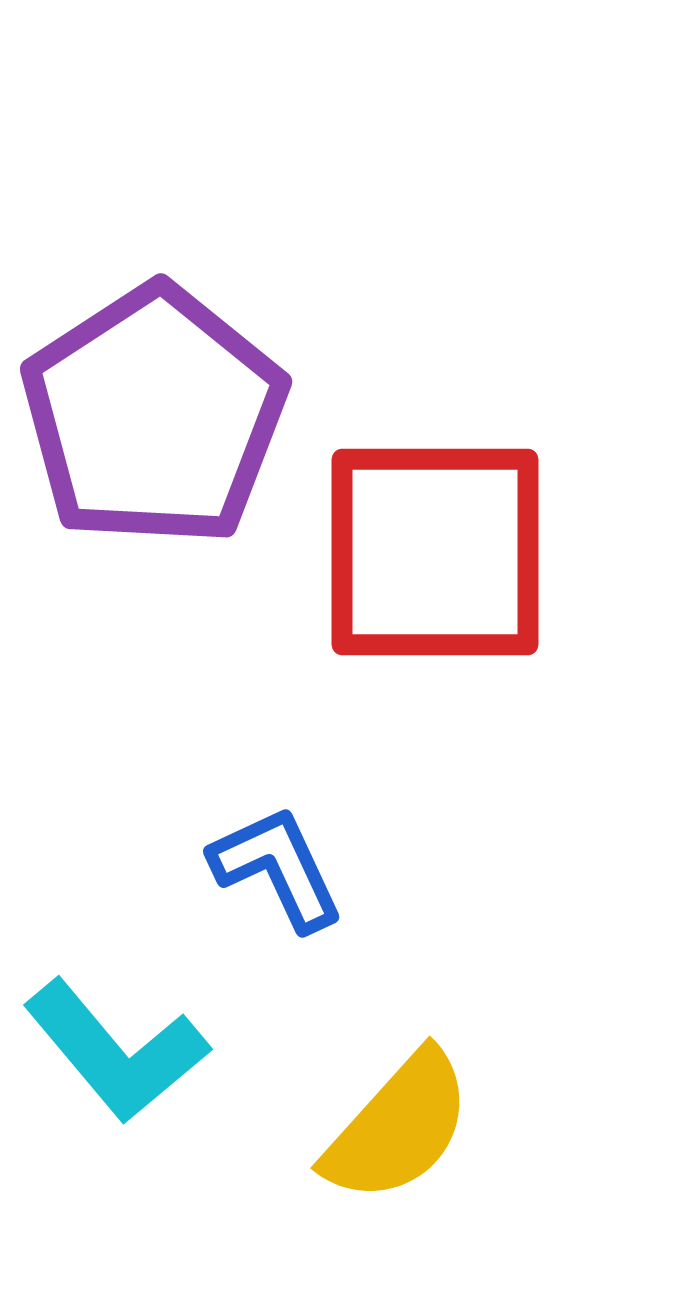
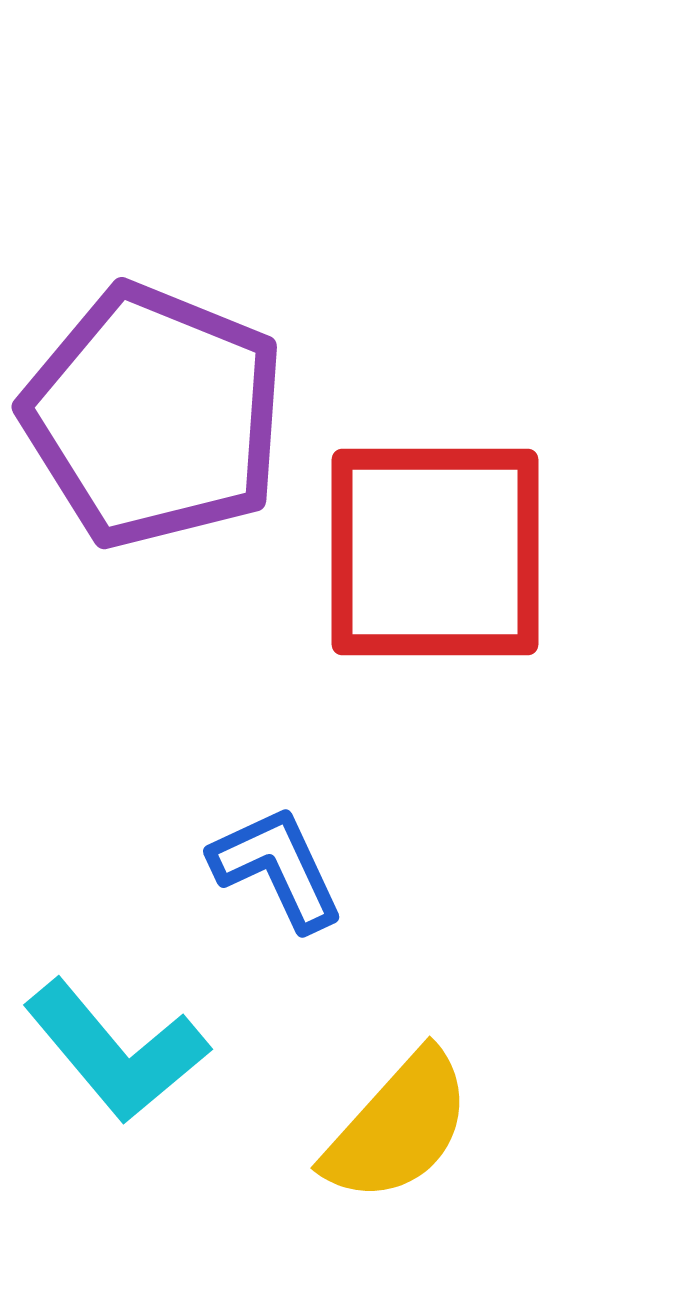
purple pentagon: rotated 17 degrees counterclockwise
